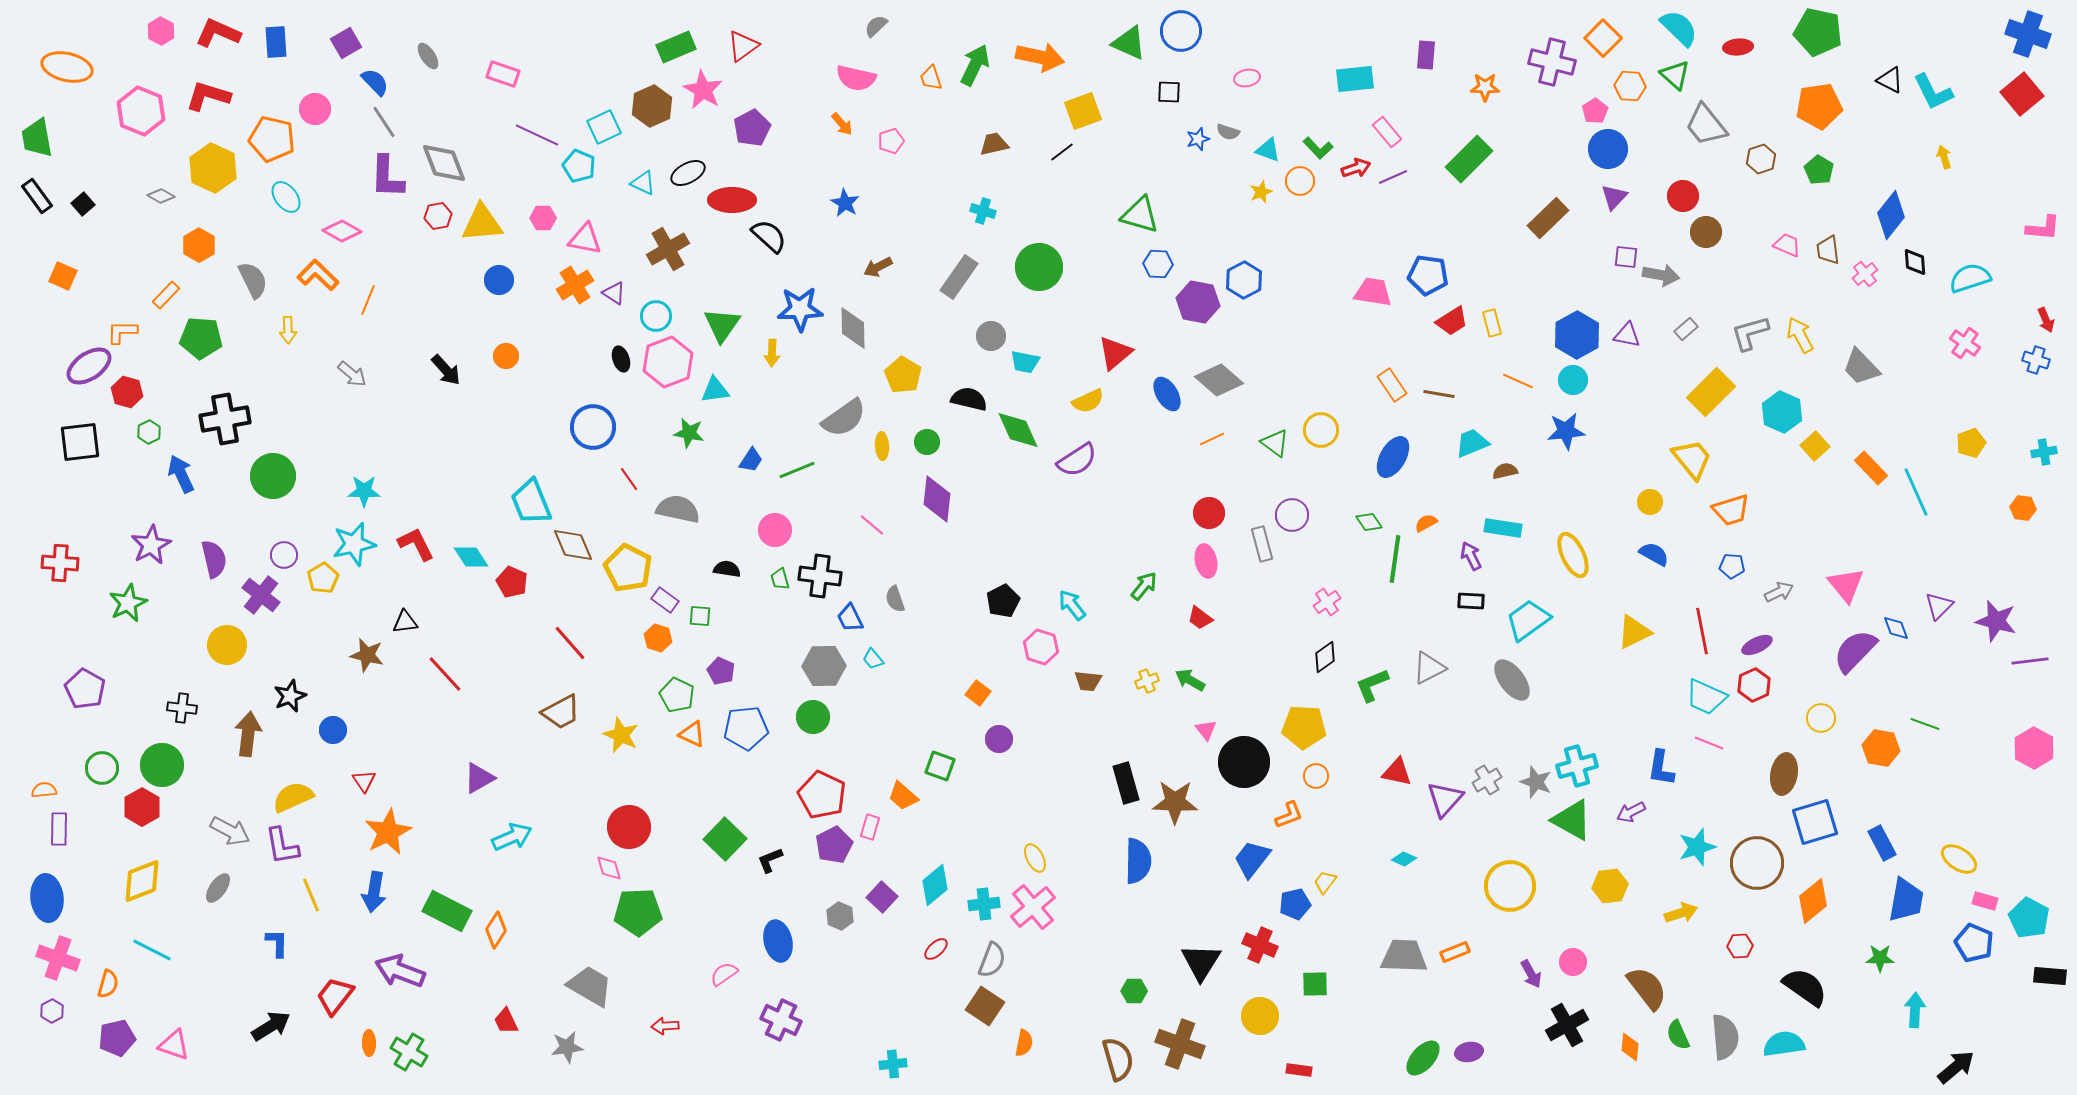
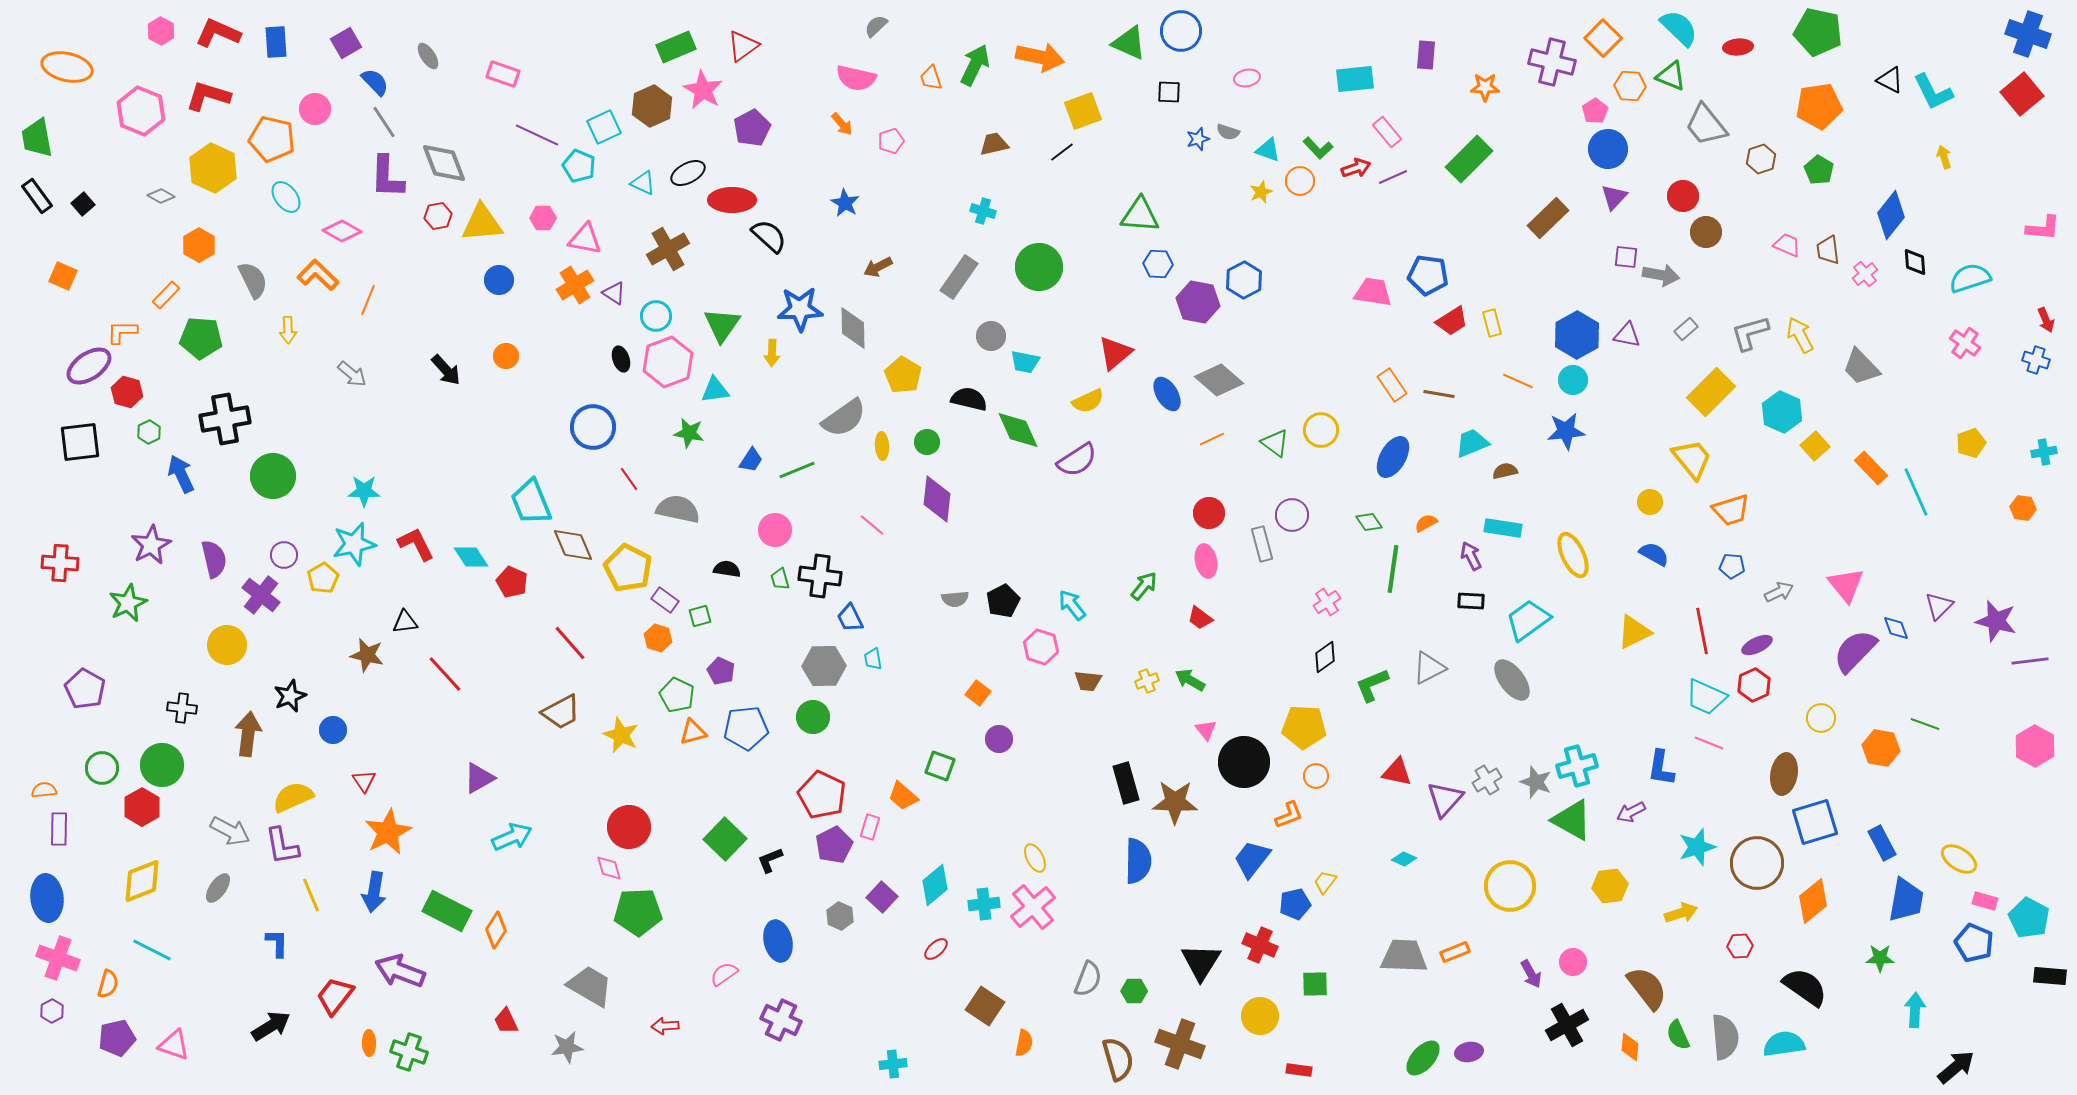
green triangle at (1675, 75): moved 4 px left, 1 px down; rotated 20 degrees counterclockwise
green triangle at (1140, 215): rotated 12 degrees counterclockwise
green line at (1395, 559): moved 2 px left, 10 px down
gray semicircle at (895, 599): moved 60 px right; rotated 76 degrees counterclockwise
green square at (700, 616): rotated 20 degrees counterclockwise
cyan trapezoid at (873, 659): rotated 30 degrees clockwise
orange triangle at (692, 734): moved 1 px right, 2 px up; rotated 40 degrees counterclockwise
pink hexagon at (2034, 748): moved 1 px right, 2 px up
gray semicircle at (992, 960): moved 96 px right, 19 px down
green cross at (409, 1052): rotated 12 degrees counterclockwise
